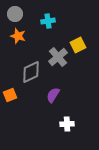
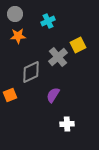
cyan cross: rotated 16 degrees counterclockwise
orange star: rotated 21 degrees counterclockwise
